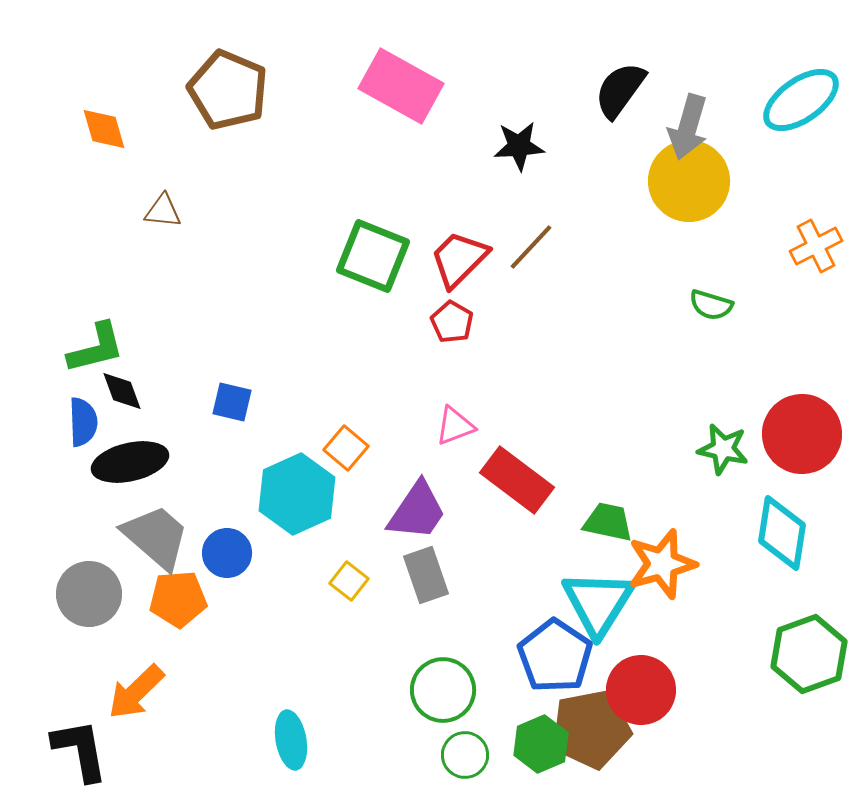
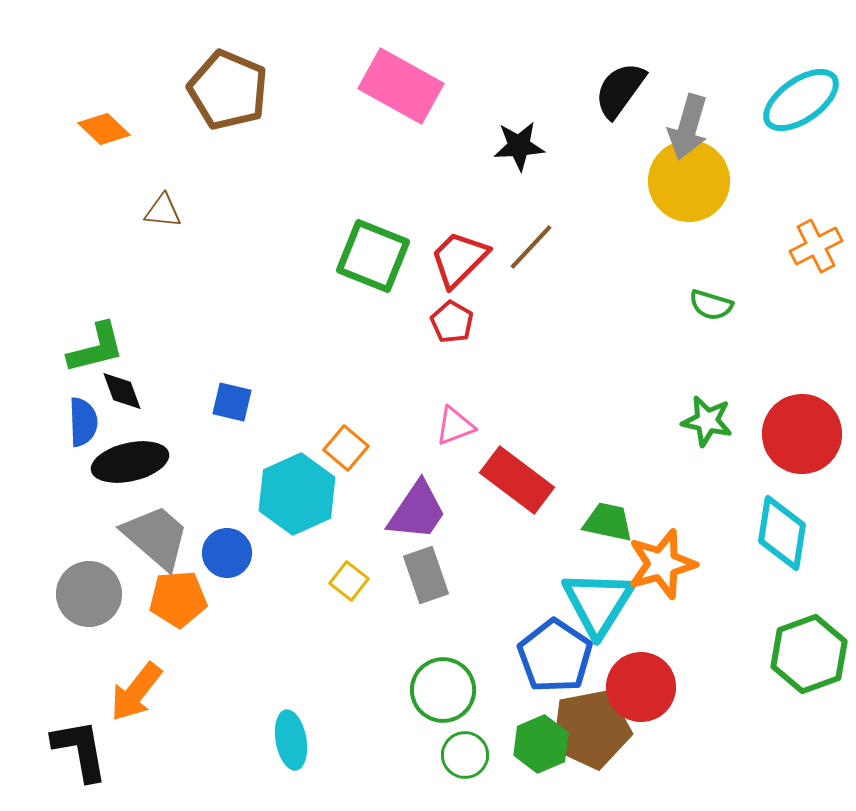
orange diamond at (104, 129): rotated 30 degrees counterclockwise
green star at (723, 449): moved 16 px left, 28 px up
red circle at (641, 690): moved 3 px up
orange arrow at (136, 692): rotated 8 degrees counterclockwise
